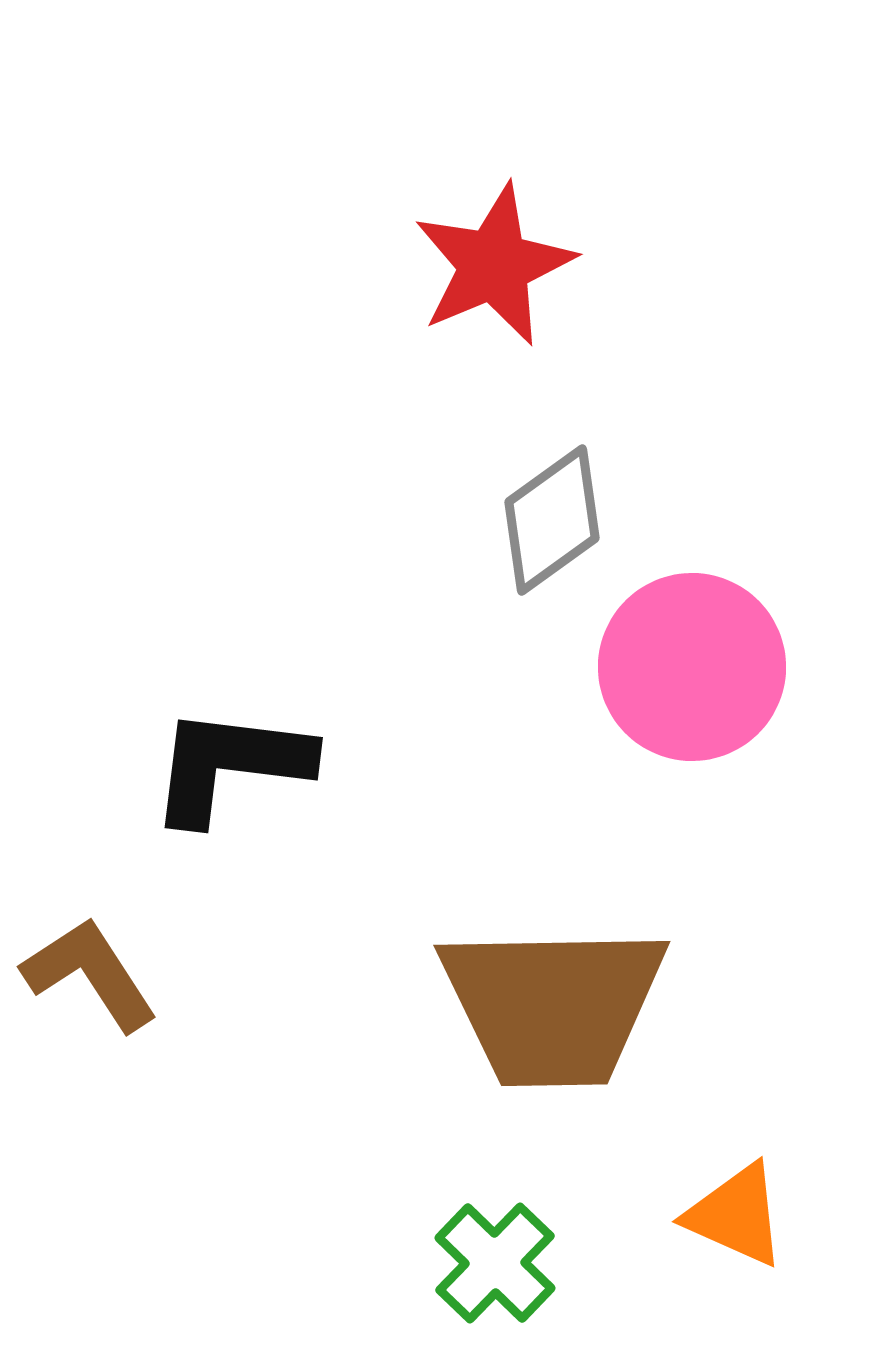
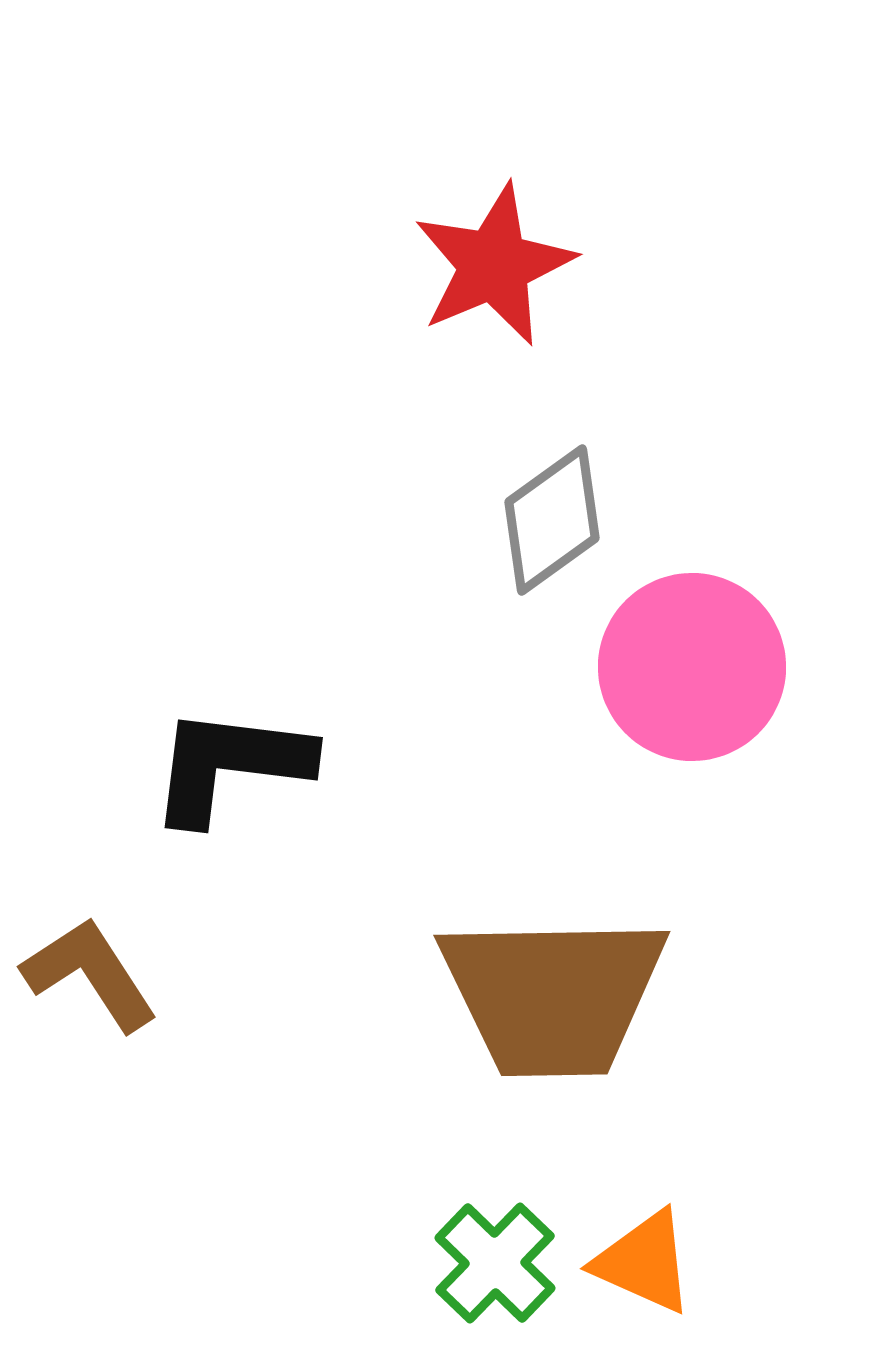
brown trapezoid: moved 10 px up
orange triangle: moved 92 px left, 47 px down
